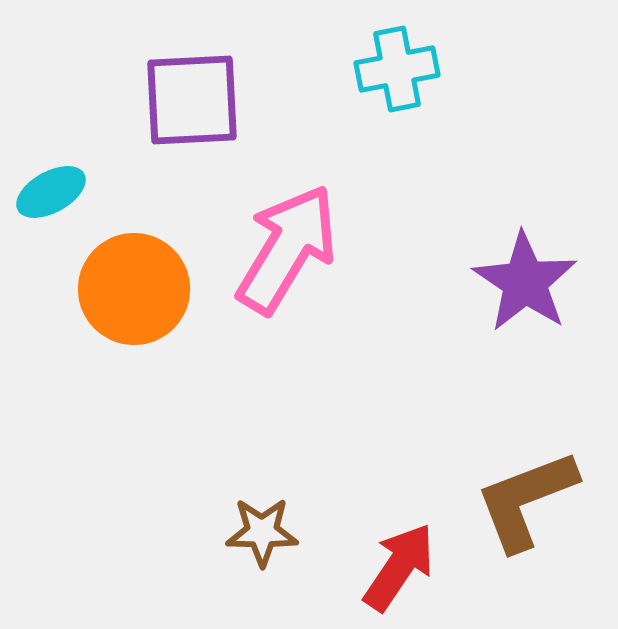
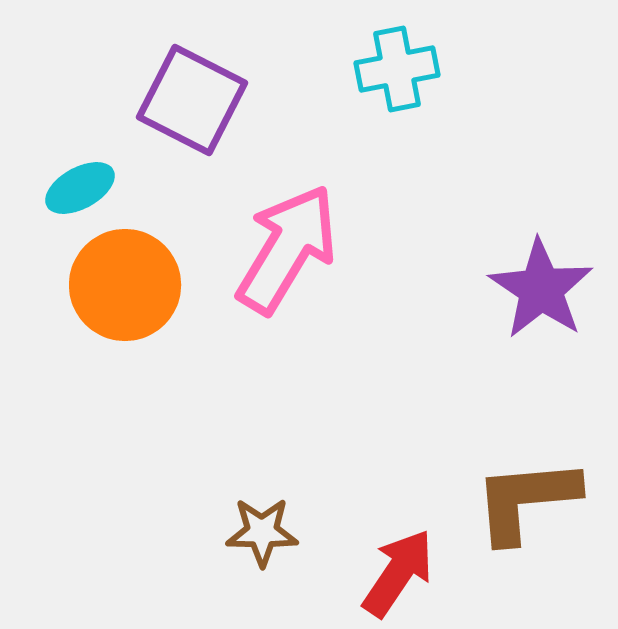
purple square: rotated 30 degrees clockwise
cyan ellipse: moved 29 px right, 4 px up
purple star: moved 16 px right, 7 px down
orange circle: moved 9 px left, 4 px up
brown L-shape: rotated 16 degrees clockwise
red arrow: moved 1 px left, 6 px down
